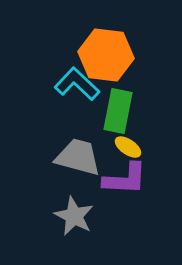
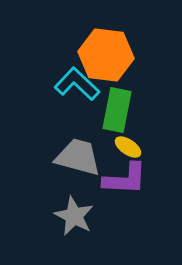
green rectangle: moved 1 px left, 1 px up
